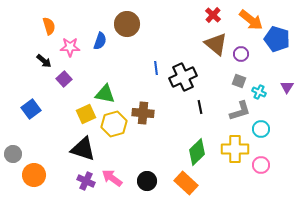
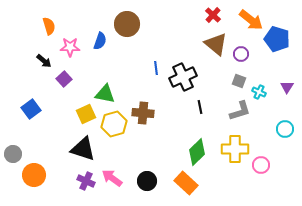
cyan circle: moved 24 px right
